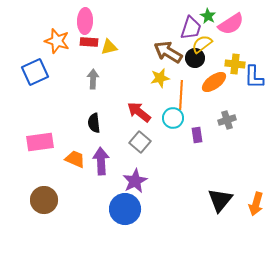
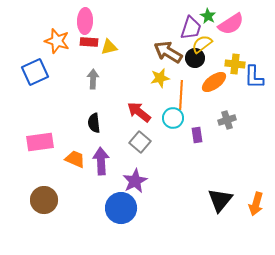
blue circle: moved 4 px left, 1 px up
